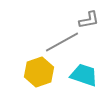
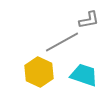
yellow hexagon: rotated 16 degrees counterclockwise
